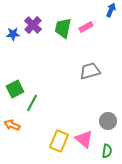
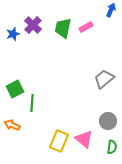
blue star: rotated 16 degrees counterclockwise
gray trapezoid: moved 14 px right, 8 px down; rotated 25 degrees counterclockwise
green line: rotated 24 degrees counterclockwise
green semicircle: moved 5 px right, 4 px up
